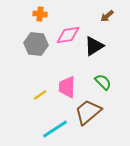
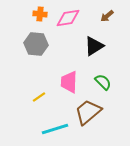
pink diamond: moved 17 px up
pink trapezoid: moved 2 px right, 5 px up
yellow line: moved 1 px left, 2 px down
cyan line: rotated 16 degrees clockwise
